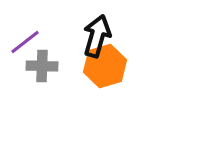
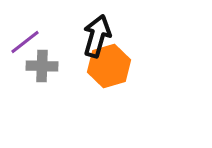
orange hexagon: moved 4 px right
